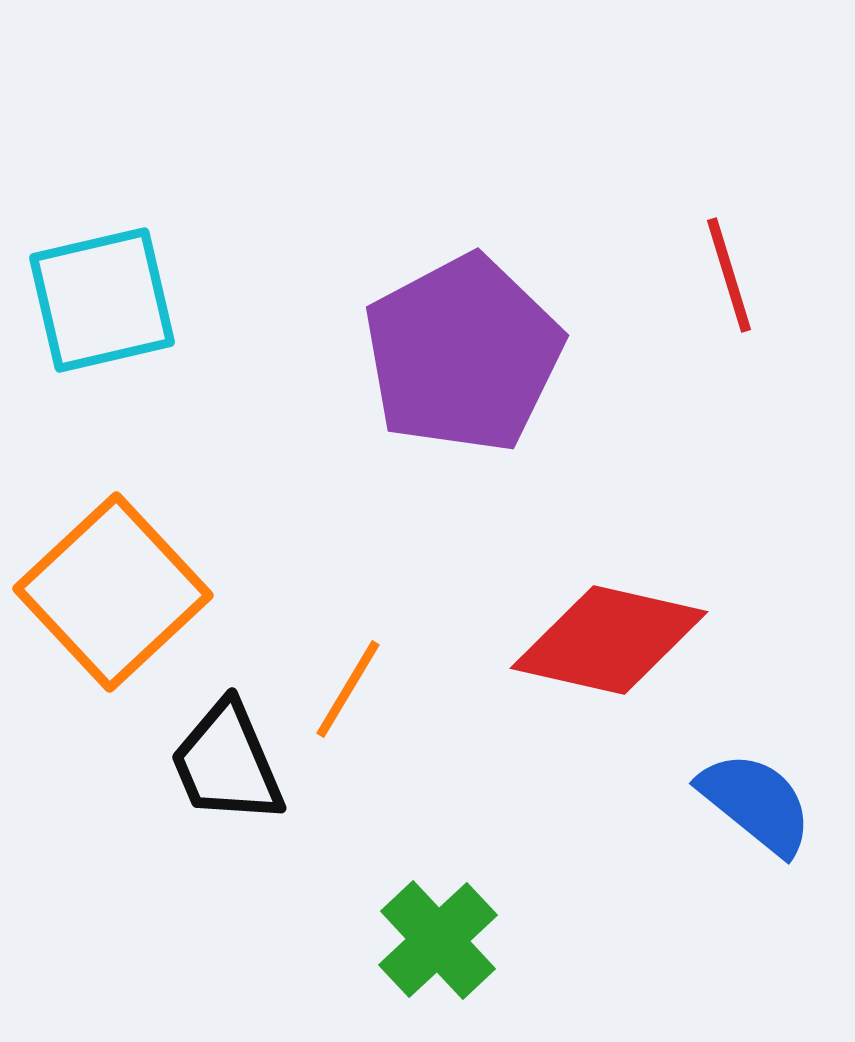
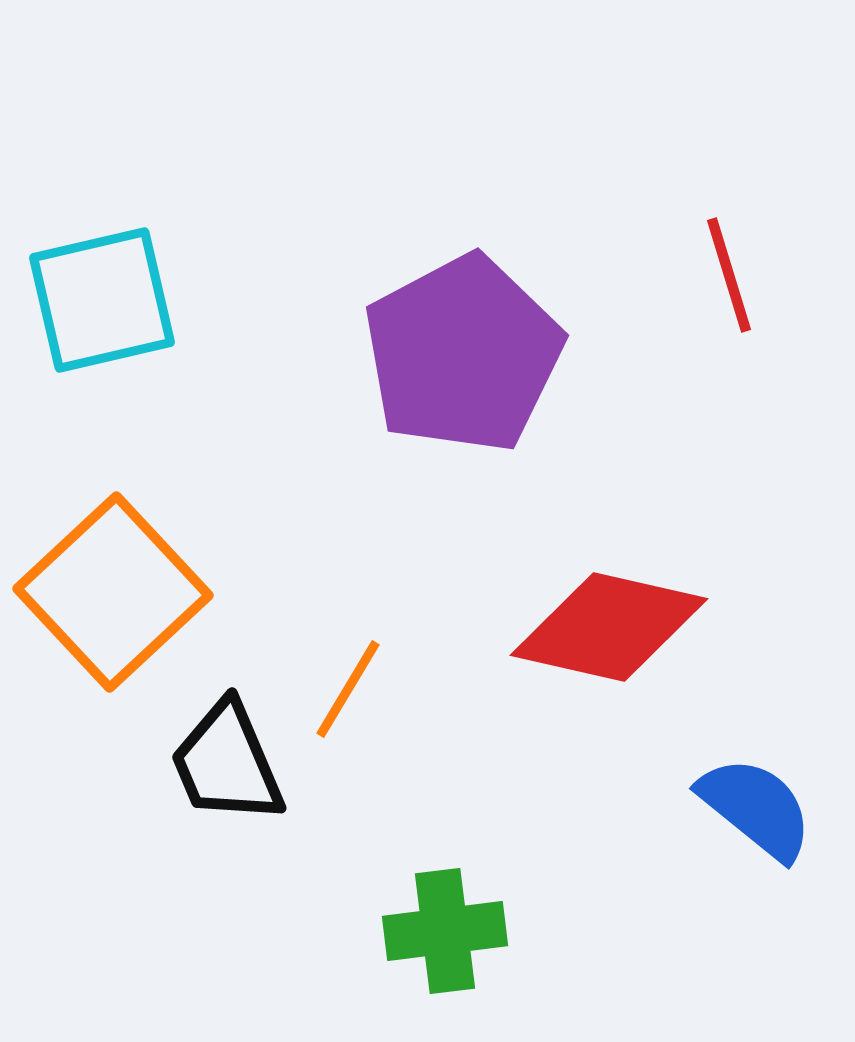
red diamond: moved 13 px up
blue semicircle: moved 5 px down
green cross: moved 7 px right, 9 px up; rotated 36 degrees clockwise
